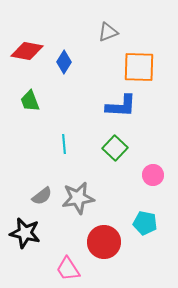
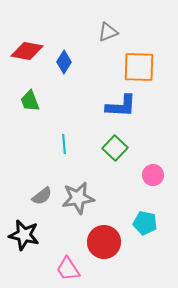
black star: moved 1 px left, 2 px down
